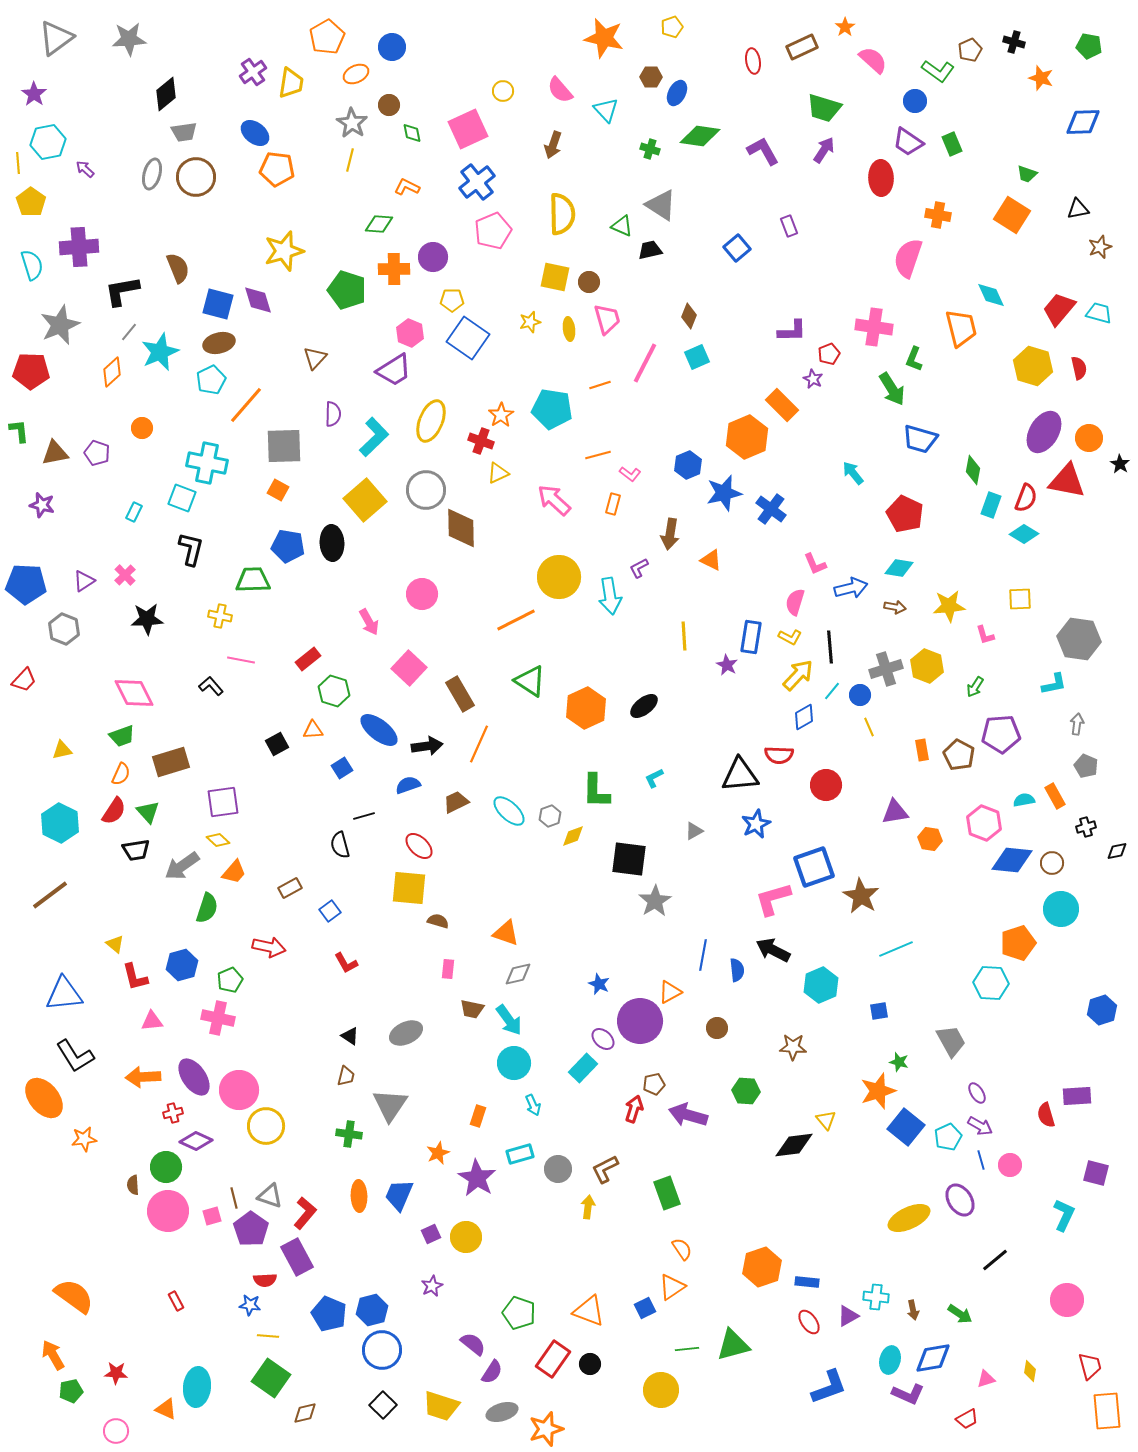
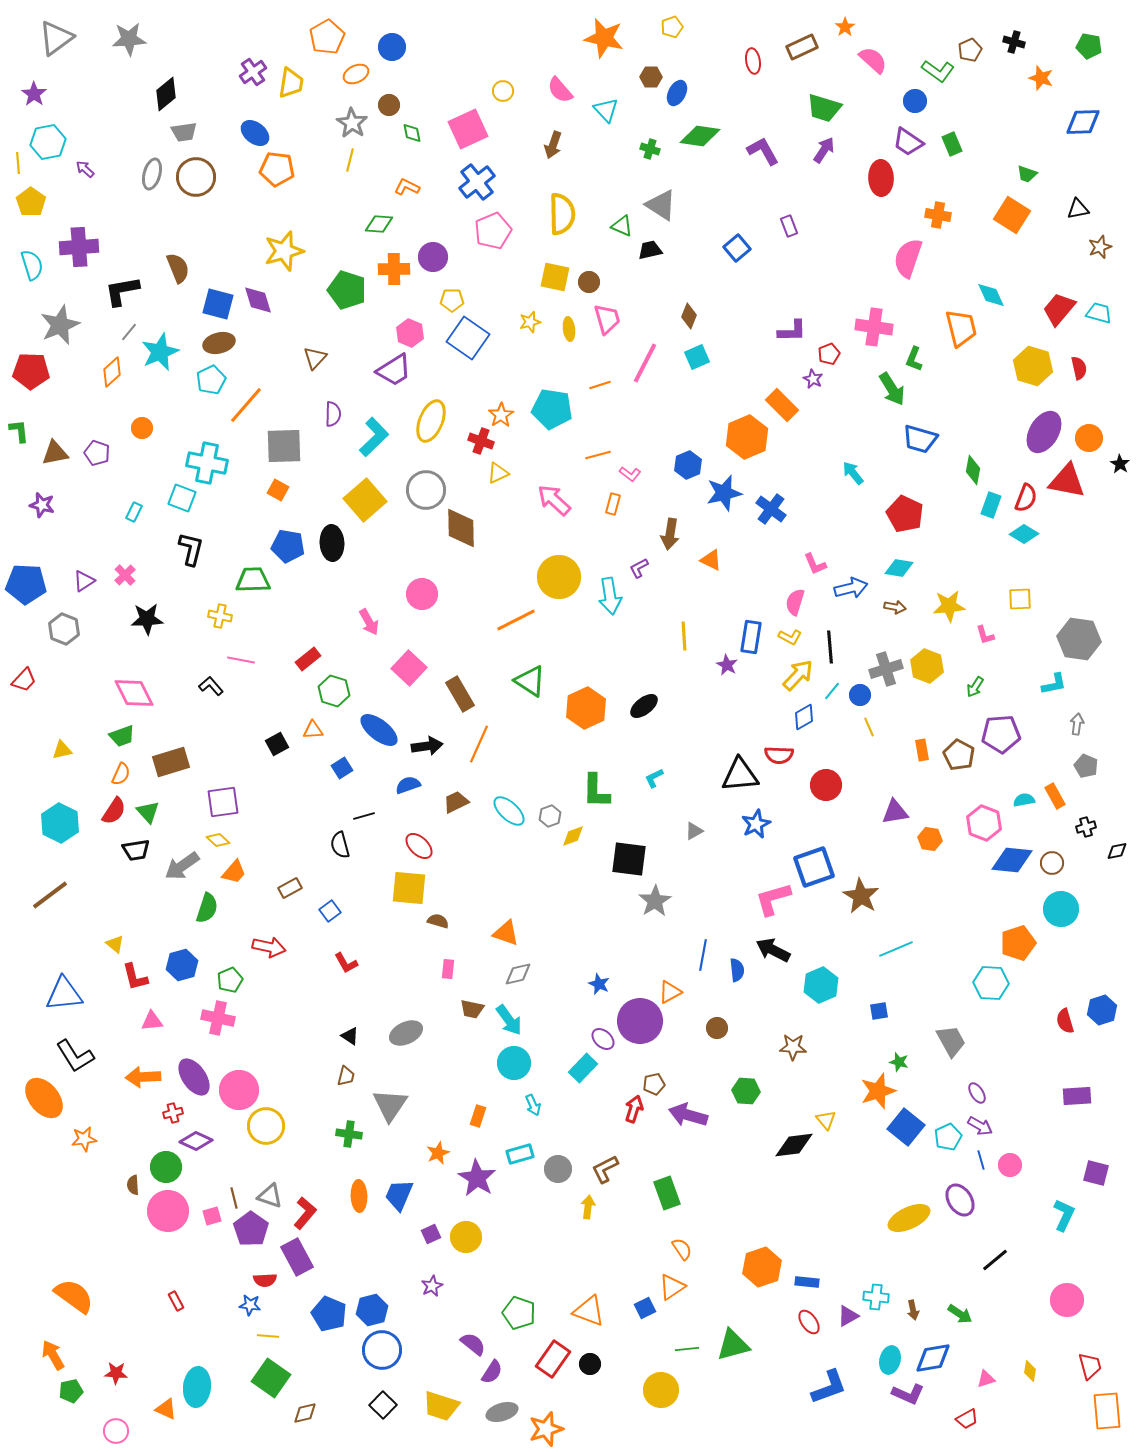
red semicircle at (1046, 1115): moved 19 px right, 94 px up
